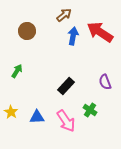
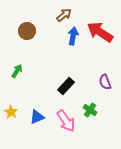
blue triangle: rotated 21 degrees counterclockwise
